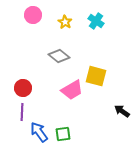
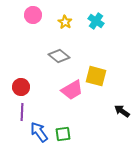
red circle: moved 2 px left, 1 px up
